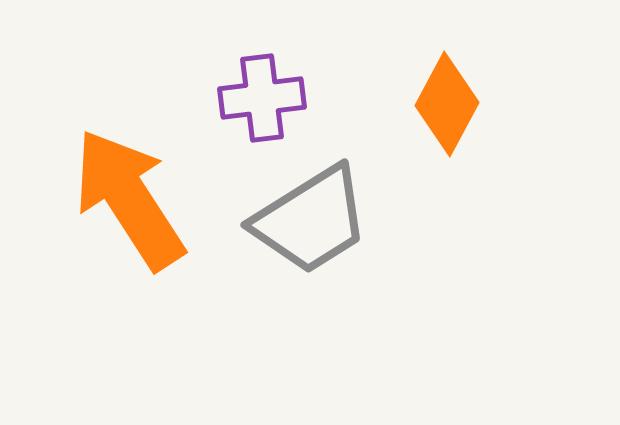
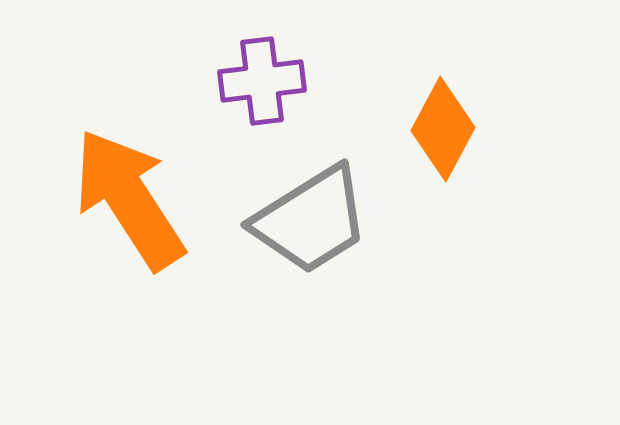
purple cross: moved 17 px up
orange diamond: moved 4 px left, 25 px down
